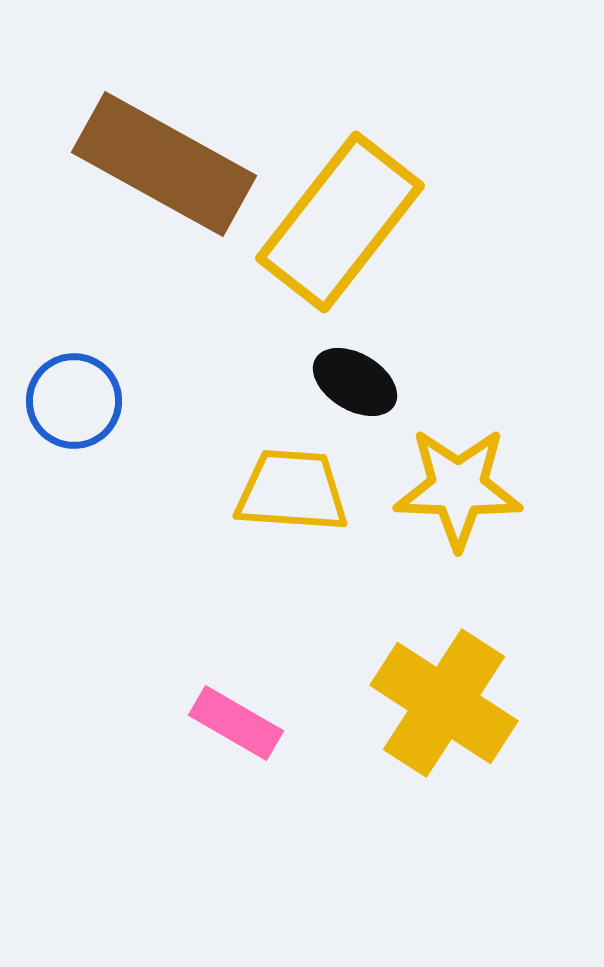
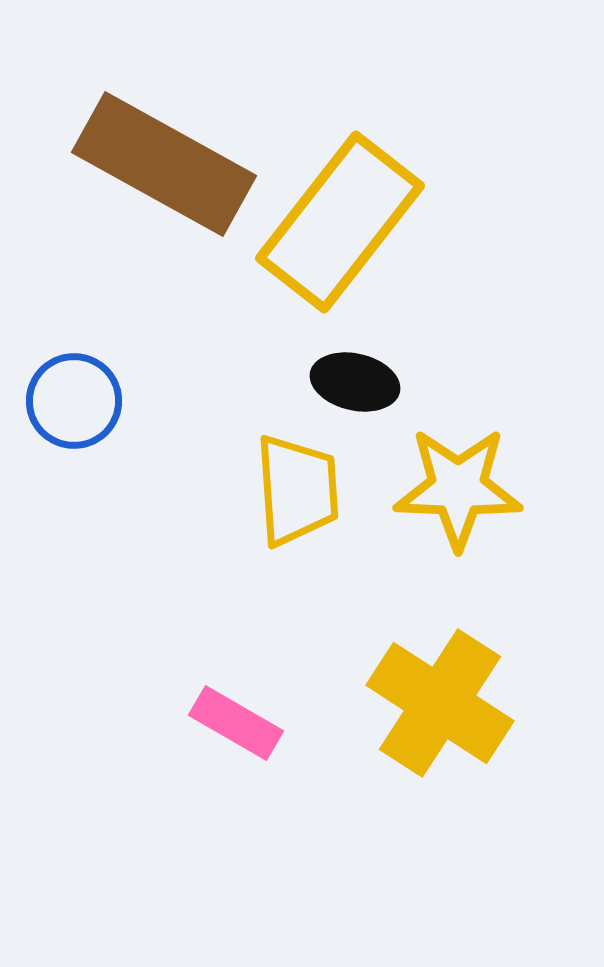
black ellipse: rotated 18 degrees counterclockwise
yellow trapezoid: moved 5 px right, 1 px up; rotated 82 degrees clockwise
yellow cross: moved 4 px left
